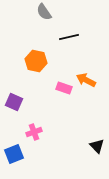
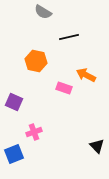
gray semicircle: moved 1 px left; rotated 24 degrees counterclockwise
orange arrow: moved 5 px up
